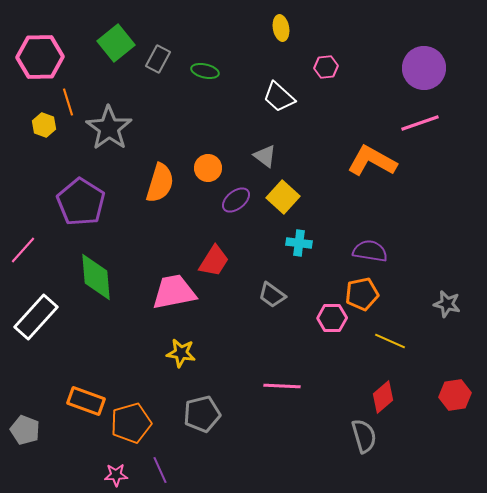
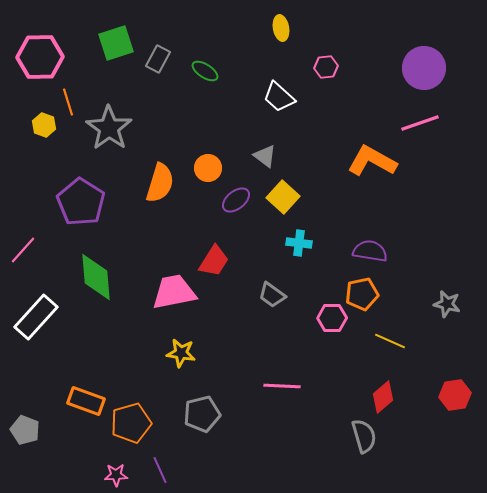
green square at (116, 43): rotated 21 degrees clockwise
green ellipse at (205, 71): rotated 20 degrees clockwise
